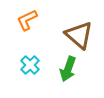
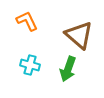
orange L-shape: moved 1 px down; rotated 90 degrees clockwise
cyan cross: rotated 30 degrees counterclockwise
